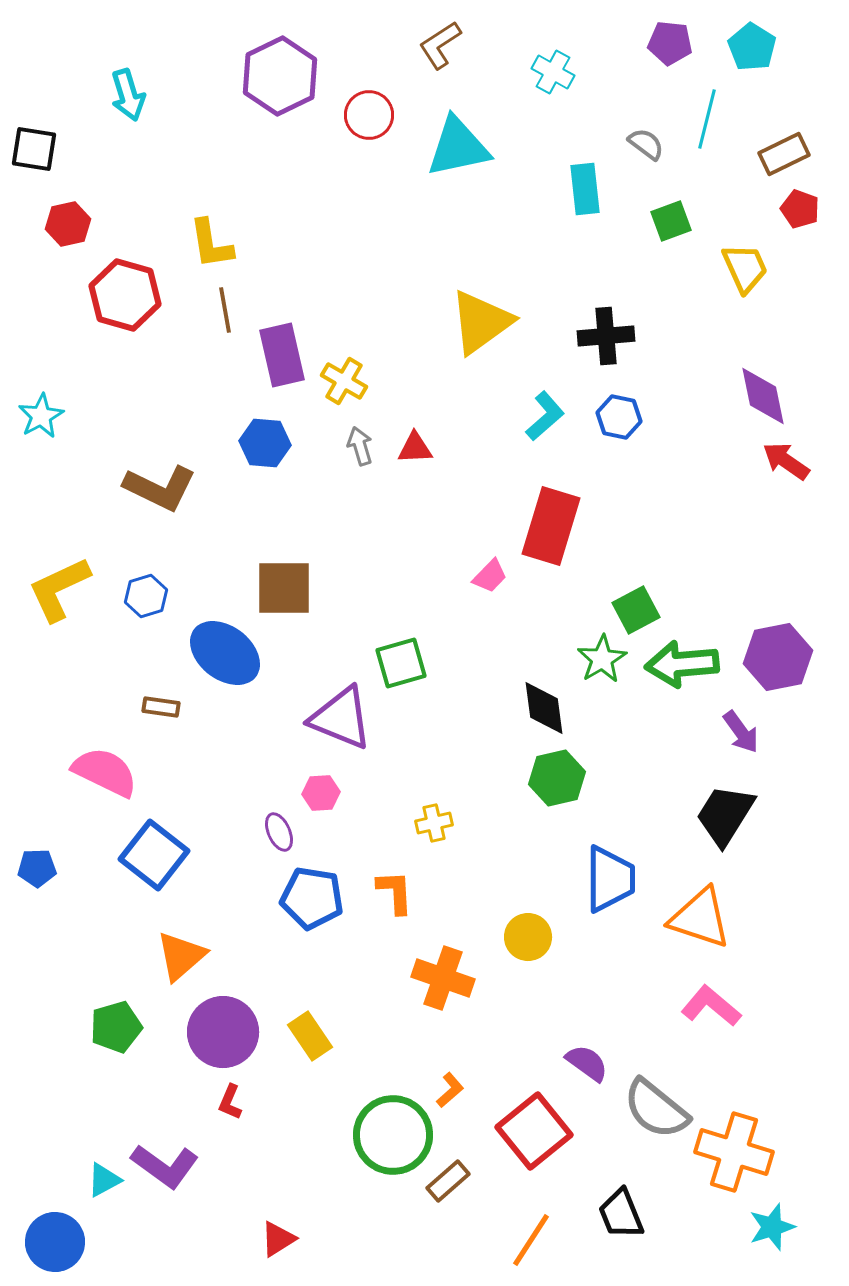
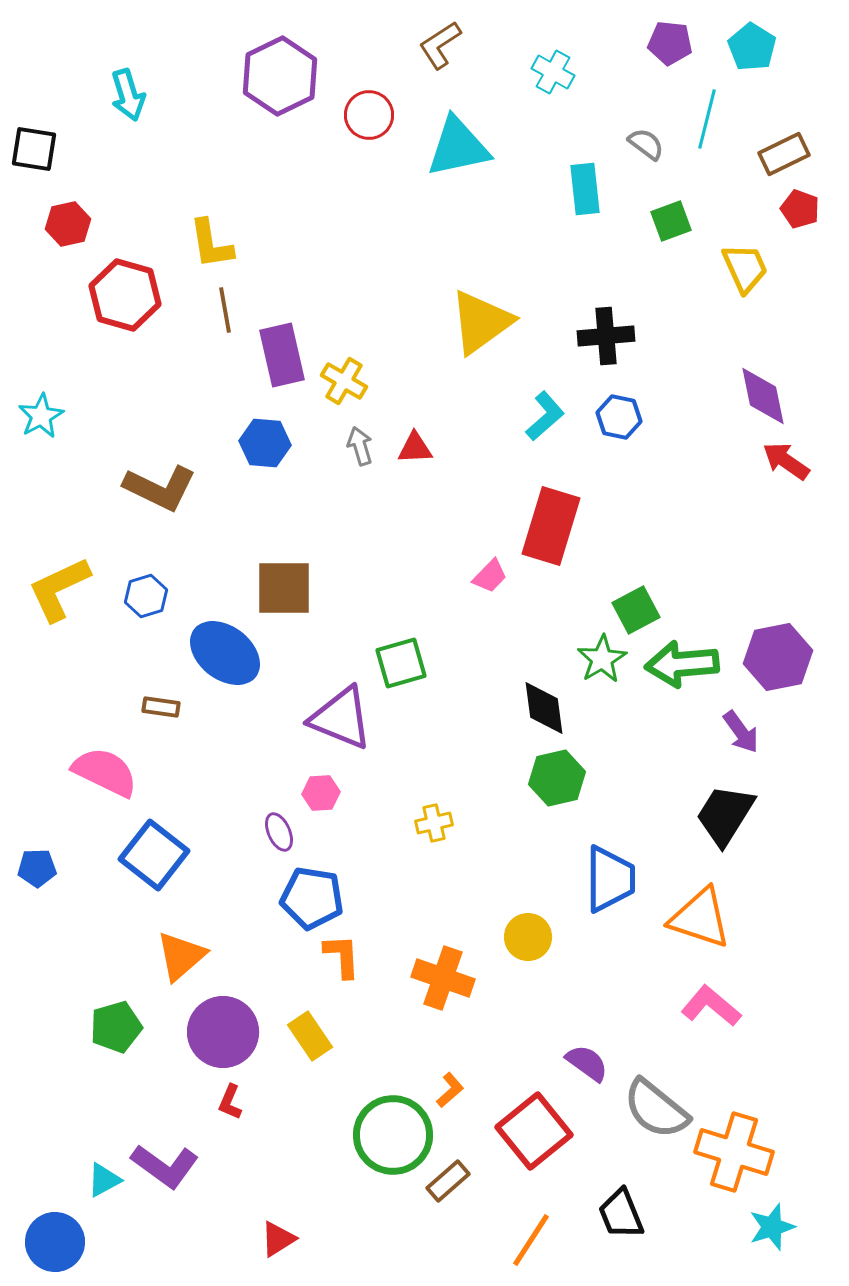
orange L-shape at (395, 892): moved 53 px left, 64 px down
